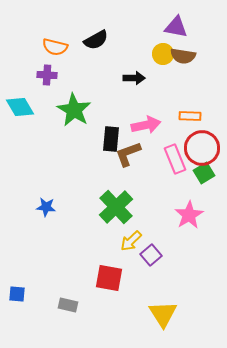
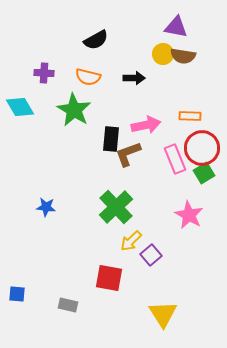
orange semicircle: moved 33 px right, 30 px down
purple cross: moved 3 px left, 2 px up
pink star: rotated 12 degrees counterclockwise
